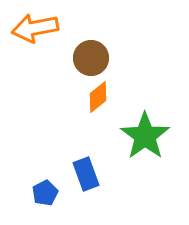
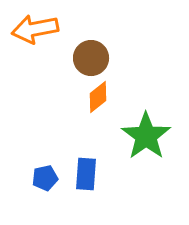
orange arrow: moved 1 px down
green star: moved 1 px right
blue rectangle: rotated 24 degrees clockwise
blue pentagon: moved 15 px up; rotated 15 degrees clockwise
